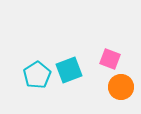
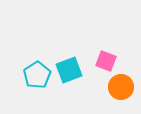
pink square: moved 4 px left, 2 px down
